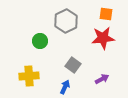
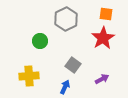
gray hexagon: moved 2 px up
red star: rotated 25 degrees counterclockwise
